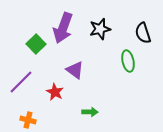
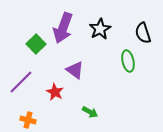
black star: rotated 15 degrees counterclockwise
green arrow: rotated 28 degrees clockwise
